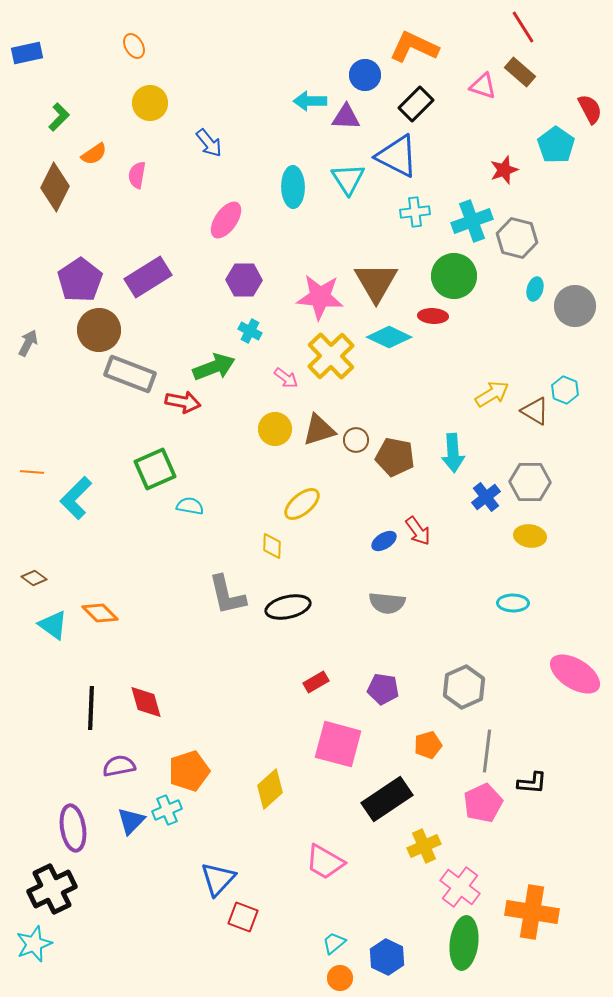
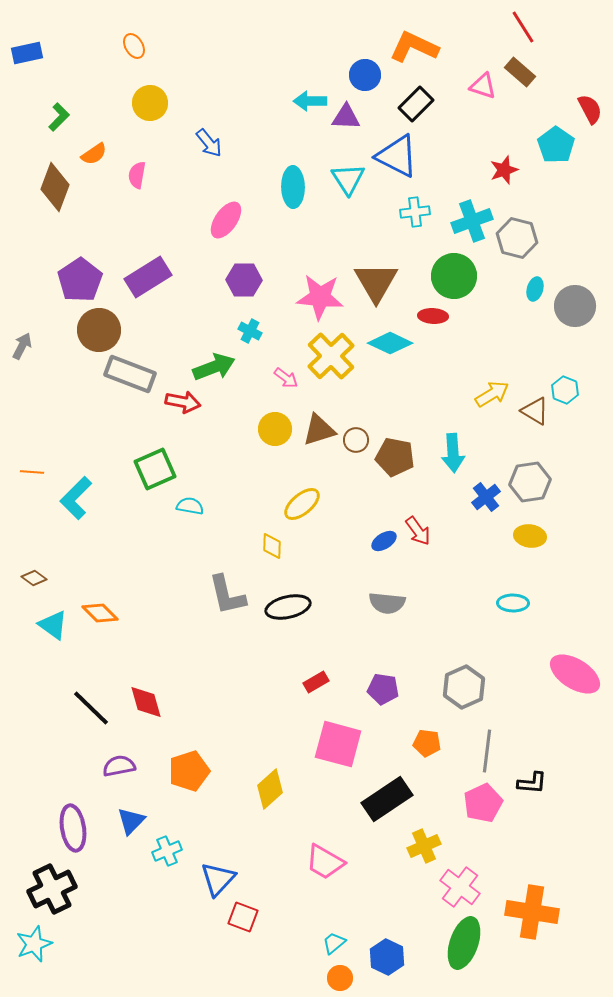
brown diamond at (55, 187): rotated 6 degrees counterclockwise
cyan diamond at (389, 337): moved 1 px right, 6 px down
gray arrow at (28, 343): moved 6 px left, 3 px down
gray hexagon at (530, 482): rotated 9 degrees counterclockwise
black line at (91, 708): rotated 48 degrees counterclockwise
orange pentagon at (428, 745): moved 1 px left, 2 px up; rotated 24 degrees clockwise
cyan cross at (167, 810): moved 41 px down
green ellipse at (464, 943): rotated 12 degrees clockwise
